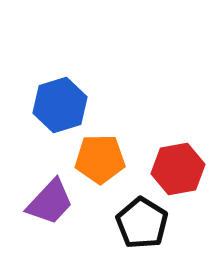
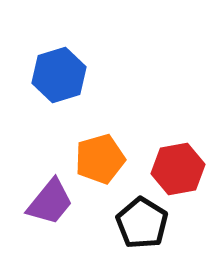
blue hexagon: moved 1 px left, 30 px up
orange pentagon: rotated 15 degrees counterclockwise
purple trapezoid: rotated 4 degrees counterclockwise
